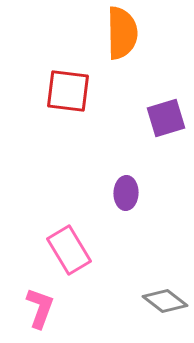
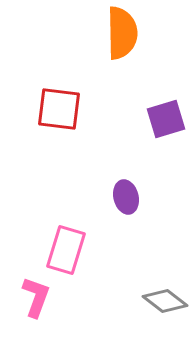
red square: moved 9 px left, 18 px down
purple square: moved 1 px down
purple ellipse: moved 4 px down; rotated 16 degrees counterclockwise
pink rectangle: moved 3 px left; rotated 48 degrees clockwise
pink L-shape: moved 4 px left, 11 px up
